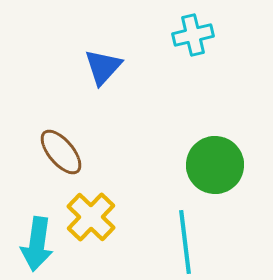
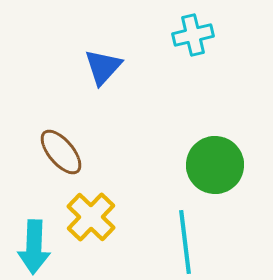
cyan arrow: moved 3 px left, 3 px down; rotated 6 degrees counterclockwise
